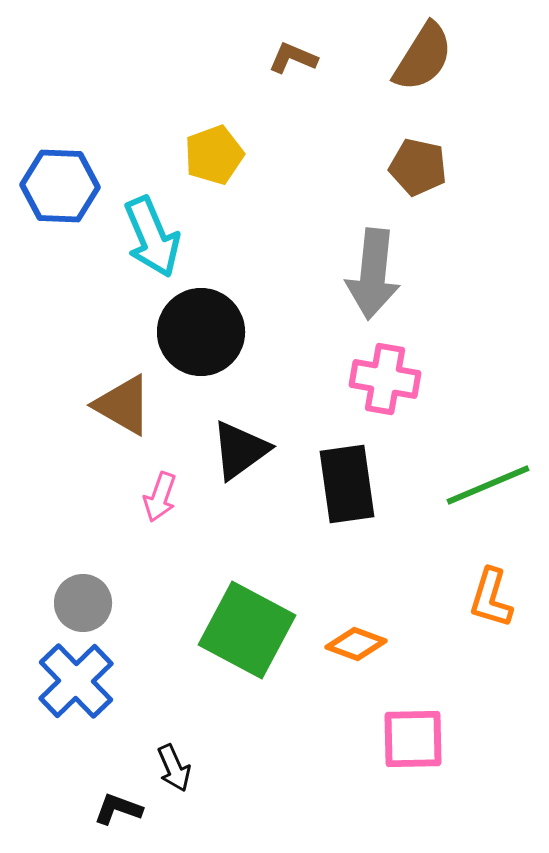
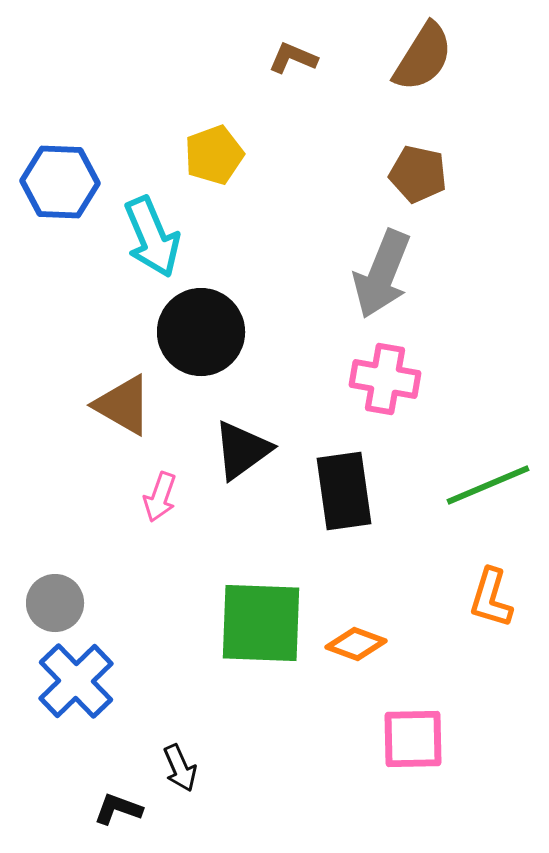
brown pentagon: moved 7 px down
blue hexagon: moved 4 px up
gray arrow: moved 9 px right; rotated 16 degrees clockwise
black triangle: moved 2 px right
black rectangle: moved 3 px left, 7 px down
gray circle: moved 28 px left
green square: moved 14 px right, 7 px up; rotated 26 degrees counterclockwise
black arrow: moved 6 px right
